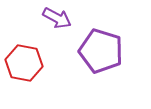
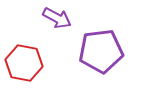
purple pentagon: rotated 24 degrees counterclockwise
